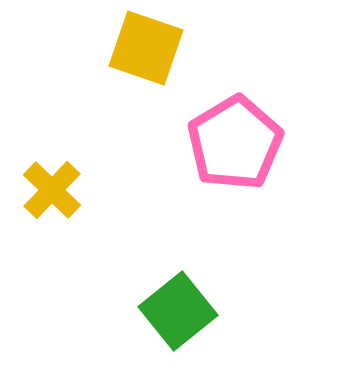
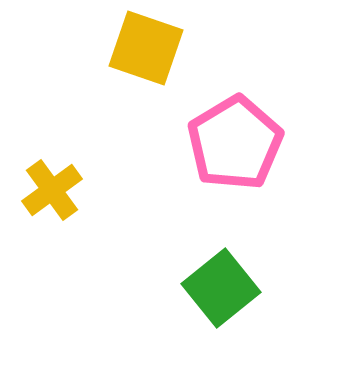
yellow cross: rotated 10 degrees clockwise
green square: moved 43 px right, 23 px up
